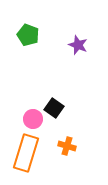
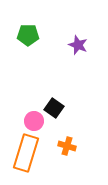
green pentagon: rotated 20 degrees counterclockwise
pink circle: moved 1 px right, 2 px down
